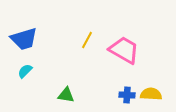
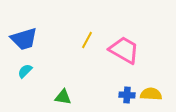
green triangle: moved 3 px left, 2 px down
